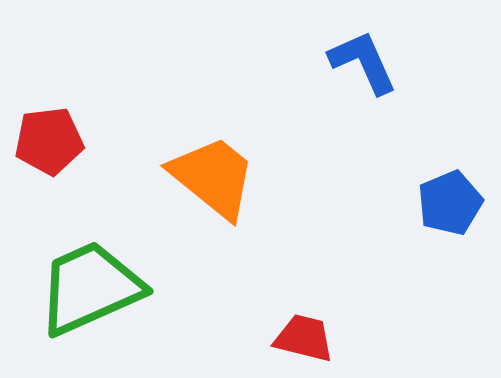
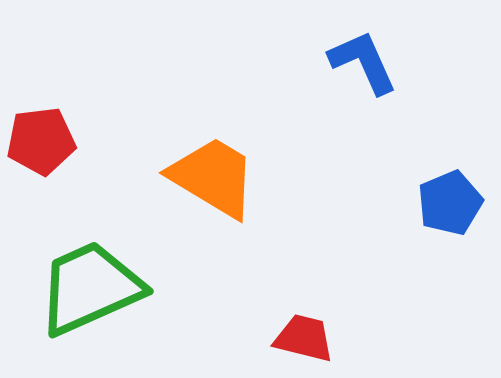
red pentagon: moved 8 px left
orange trapezoid: rotated 8 degrees counterclockwise
